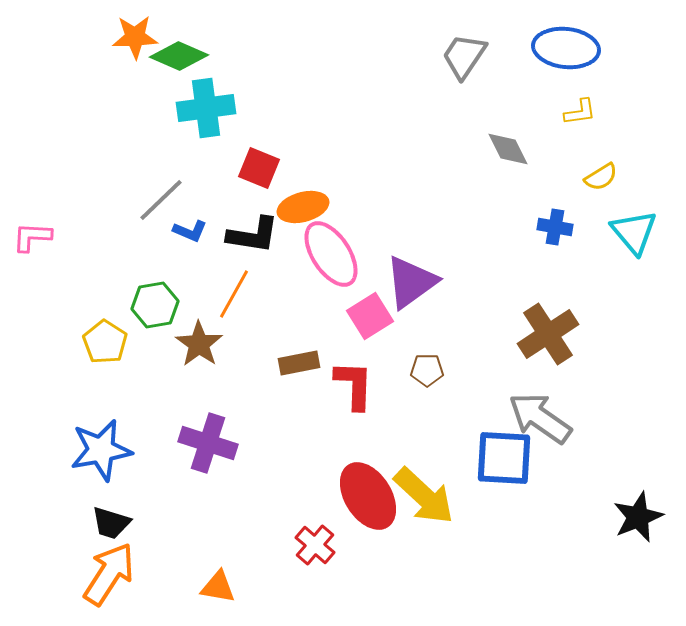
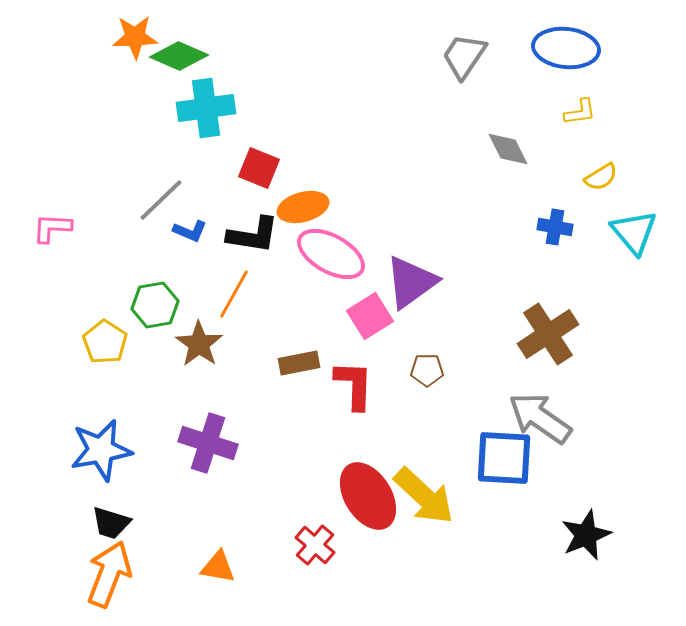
pink L-shape: moved 20 px right, 9 px up
pink ellipse: rotated 28 degrees counterclockwise
black star: moved 52 px left, 18 px down
orange arrow: rotated 12 degrees counterclockwise
orange triangle: moved 20 px up
